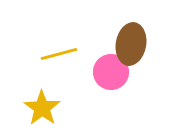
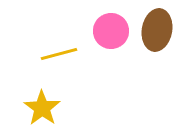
brown ellipse: moved 26 px right, 14 px up
pink circle: moved 41 px up
